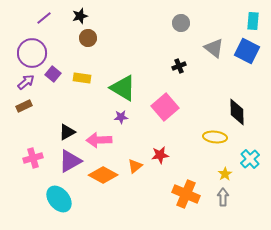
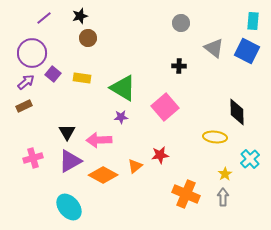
black cross: rotated 24 degrees clockwise
black triangle: rotated 30 degrees counterclockwise
cyan ellipse: moved 10 px right, 8 px down
